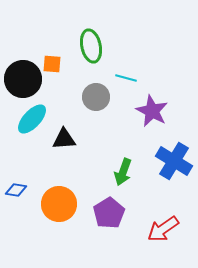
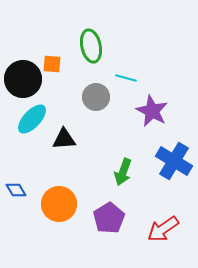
blue diamond: rotated 50 degrees clockwise
purple pentagon: moved 5 px down
